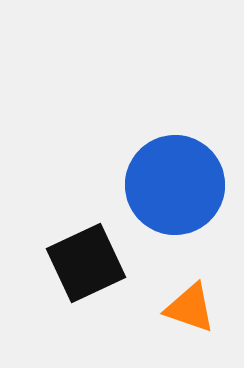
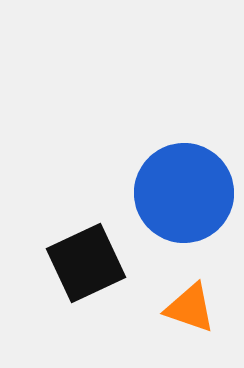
blue circle: moved 9 px right, 8 px down
